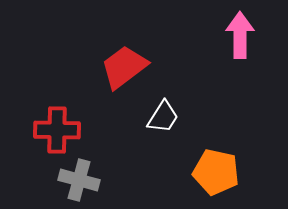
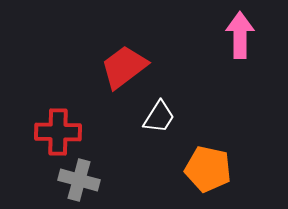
white trapezoid: moved 4 px left
red cross: moved 1 px right, 2 px down
orange pentagon: moved 8 px left, 3 px up
